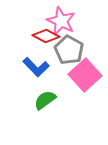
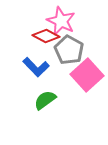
pink square: moved 2 px right
